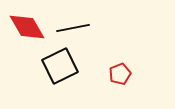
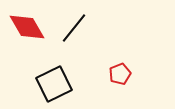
black line: moved 1 px right; rotated 40 degrees counterclockwise
black square: moved 6 px left, 18 px down
